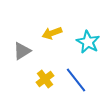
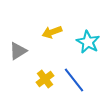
yellow arrow: moved 1 px up
gray triangle: moved 4 px left
blue line: moved 2 px left
